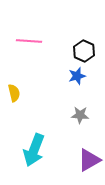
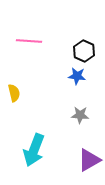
blue star: rotated 24 degrees clockwise
